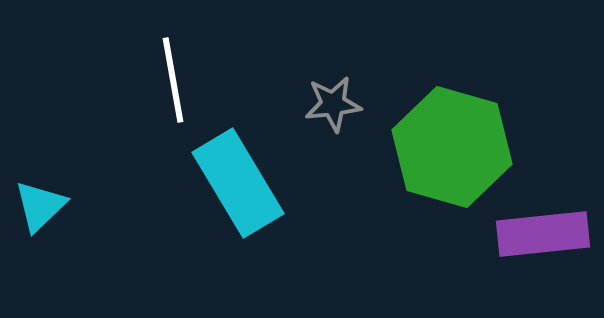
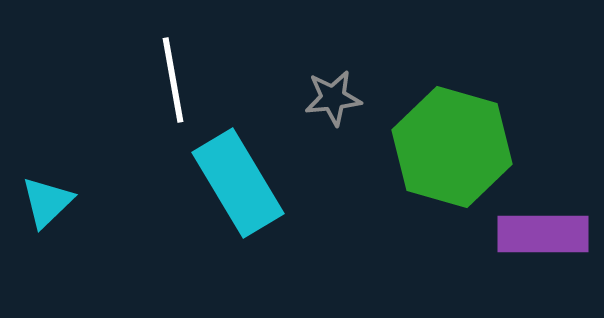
gray star: moved 6 px up
cyan triangle: moved 7 px right, 4 px up
purple rectangle: rotated 6 degrees clockwise
